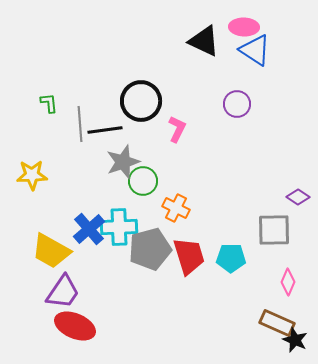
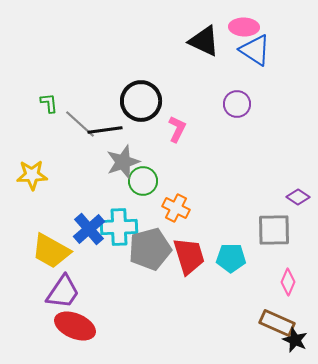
gray line: rotated 44 degrees counterclockwise
